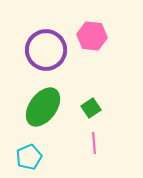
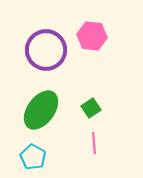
green ellipse: moved 2 px left, 3 px down
cyan pentagon: moved 4 px right; rotated 20 degrees counterclockwise
